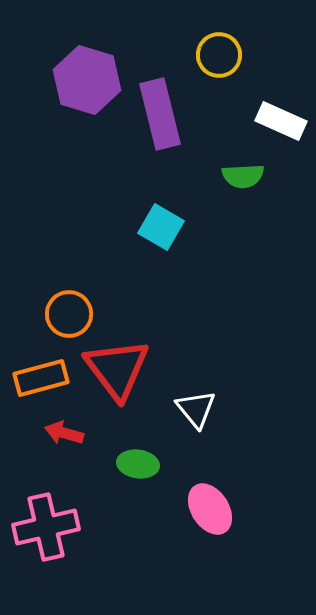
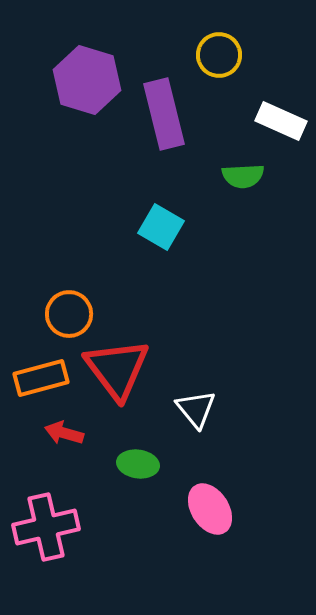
purple rectangle: moved 4 px right
